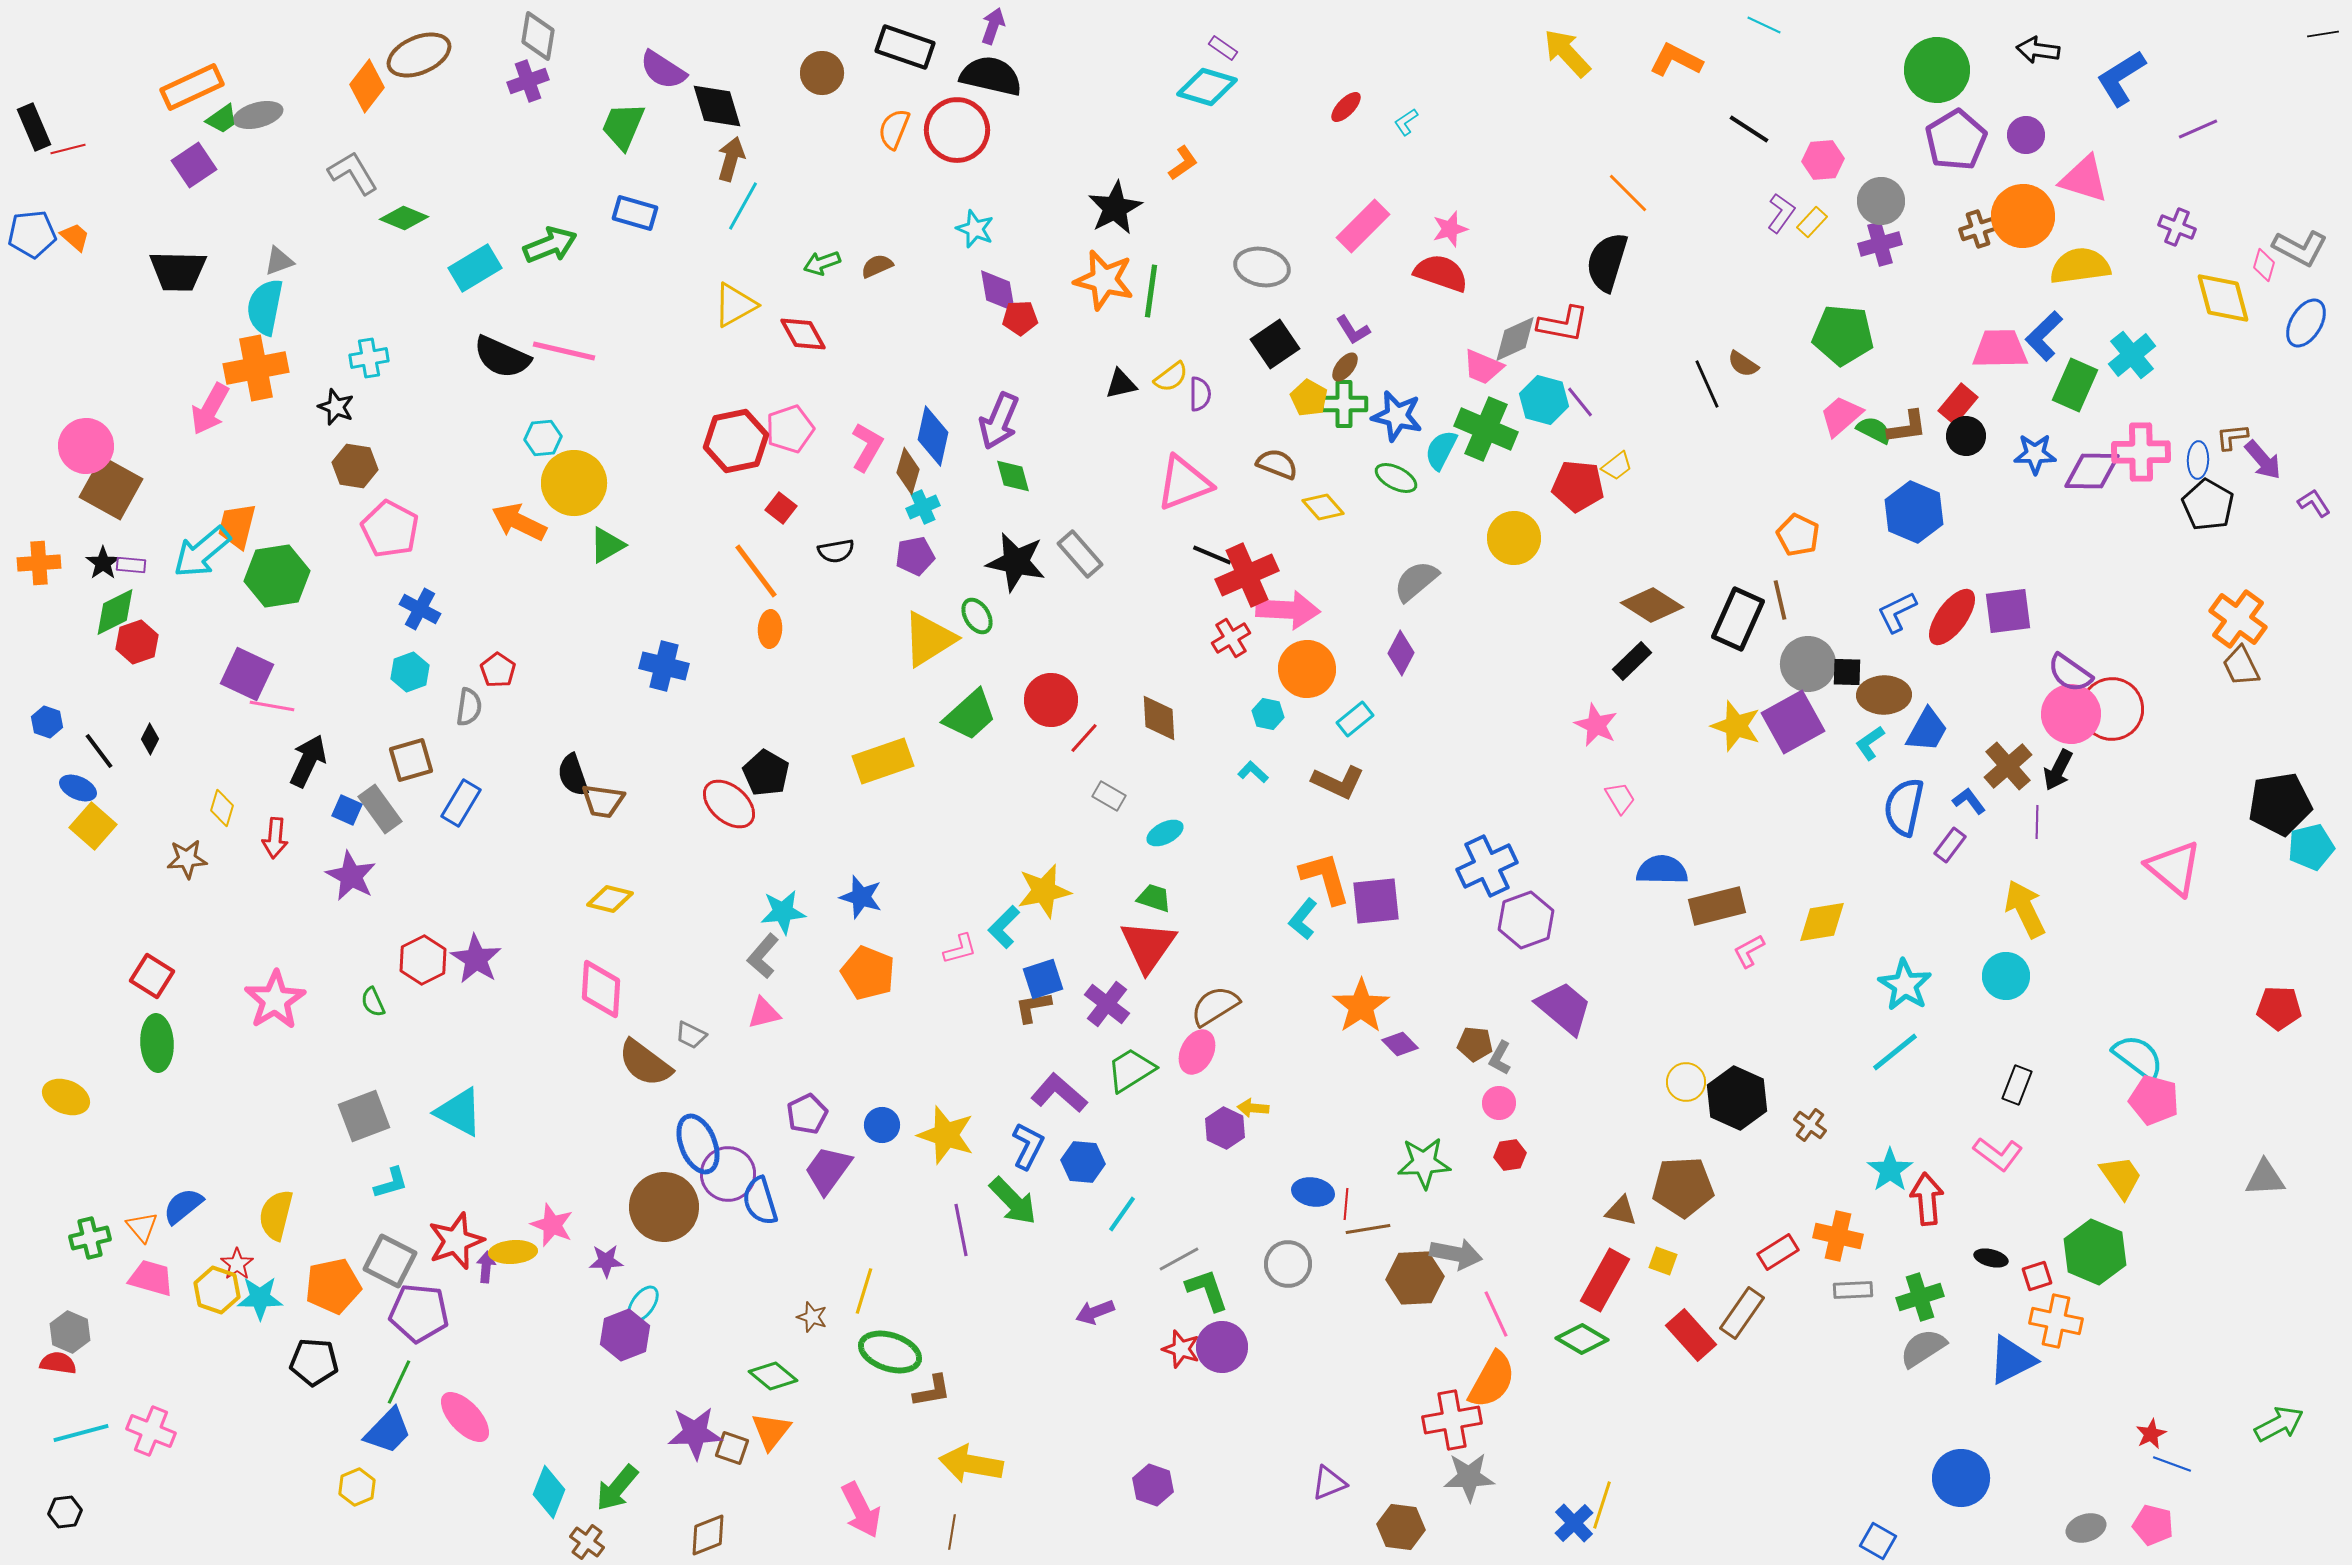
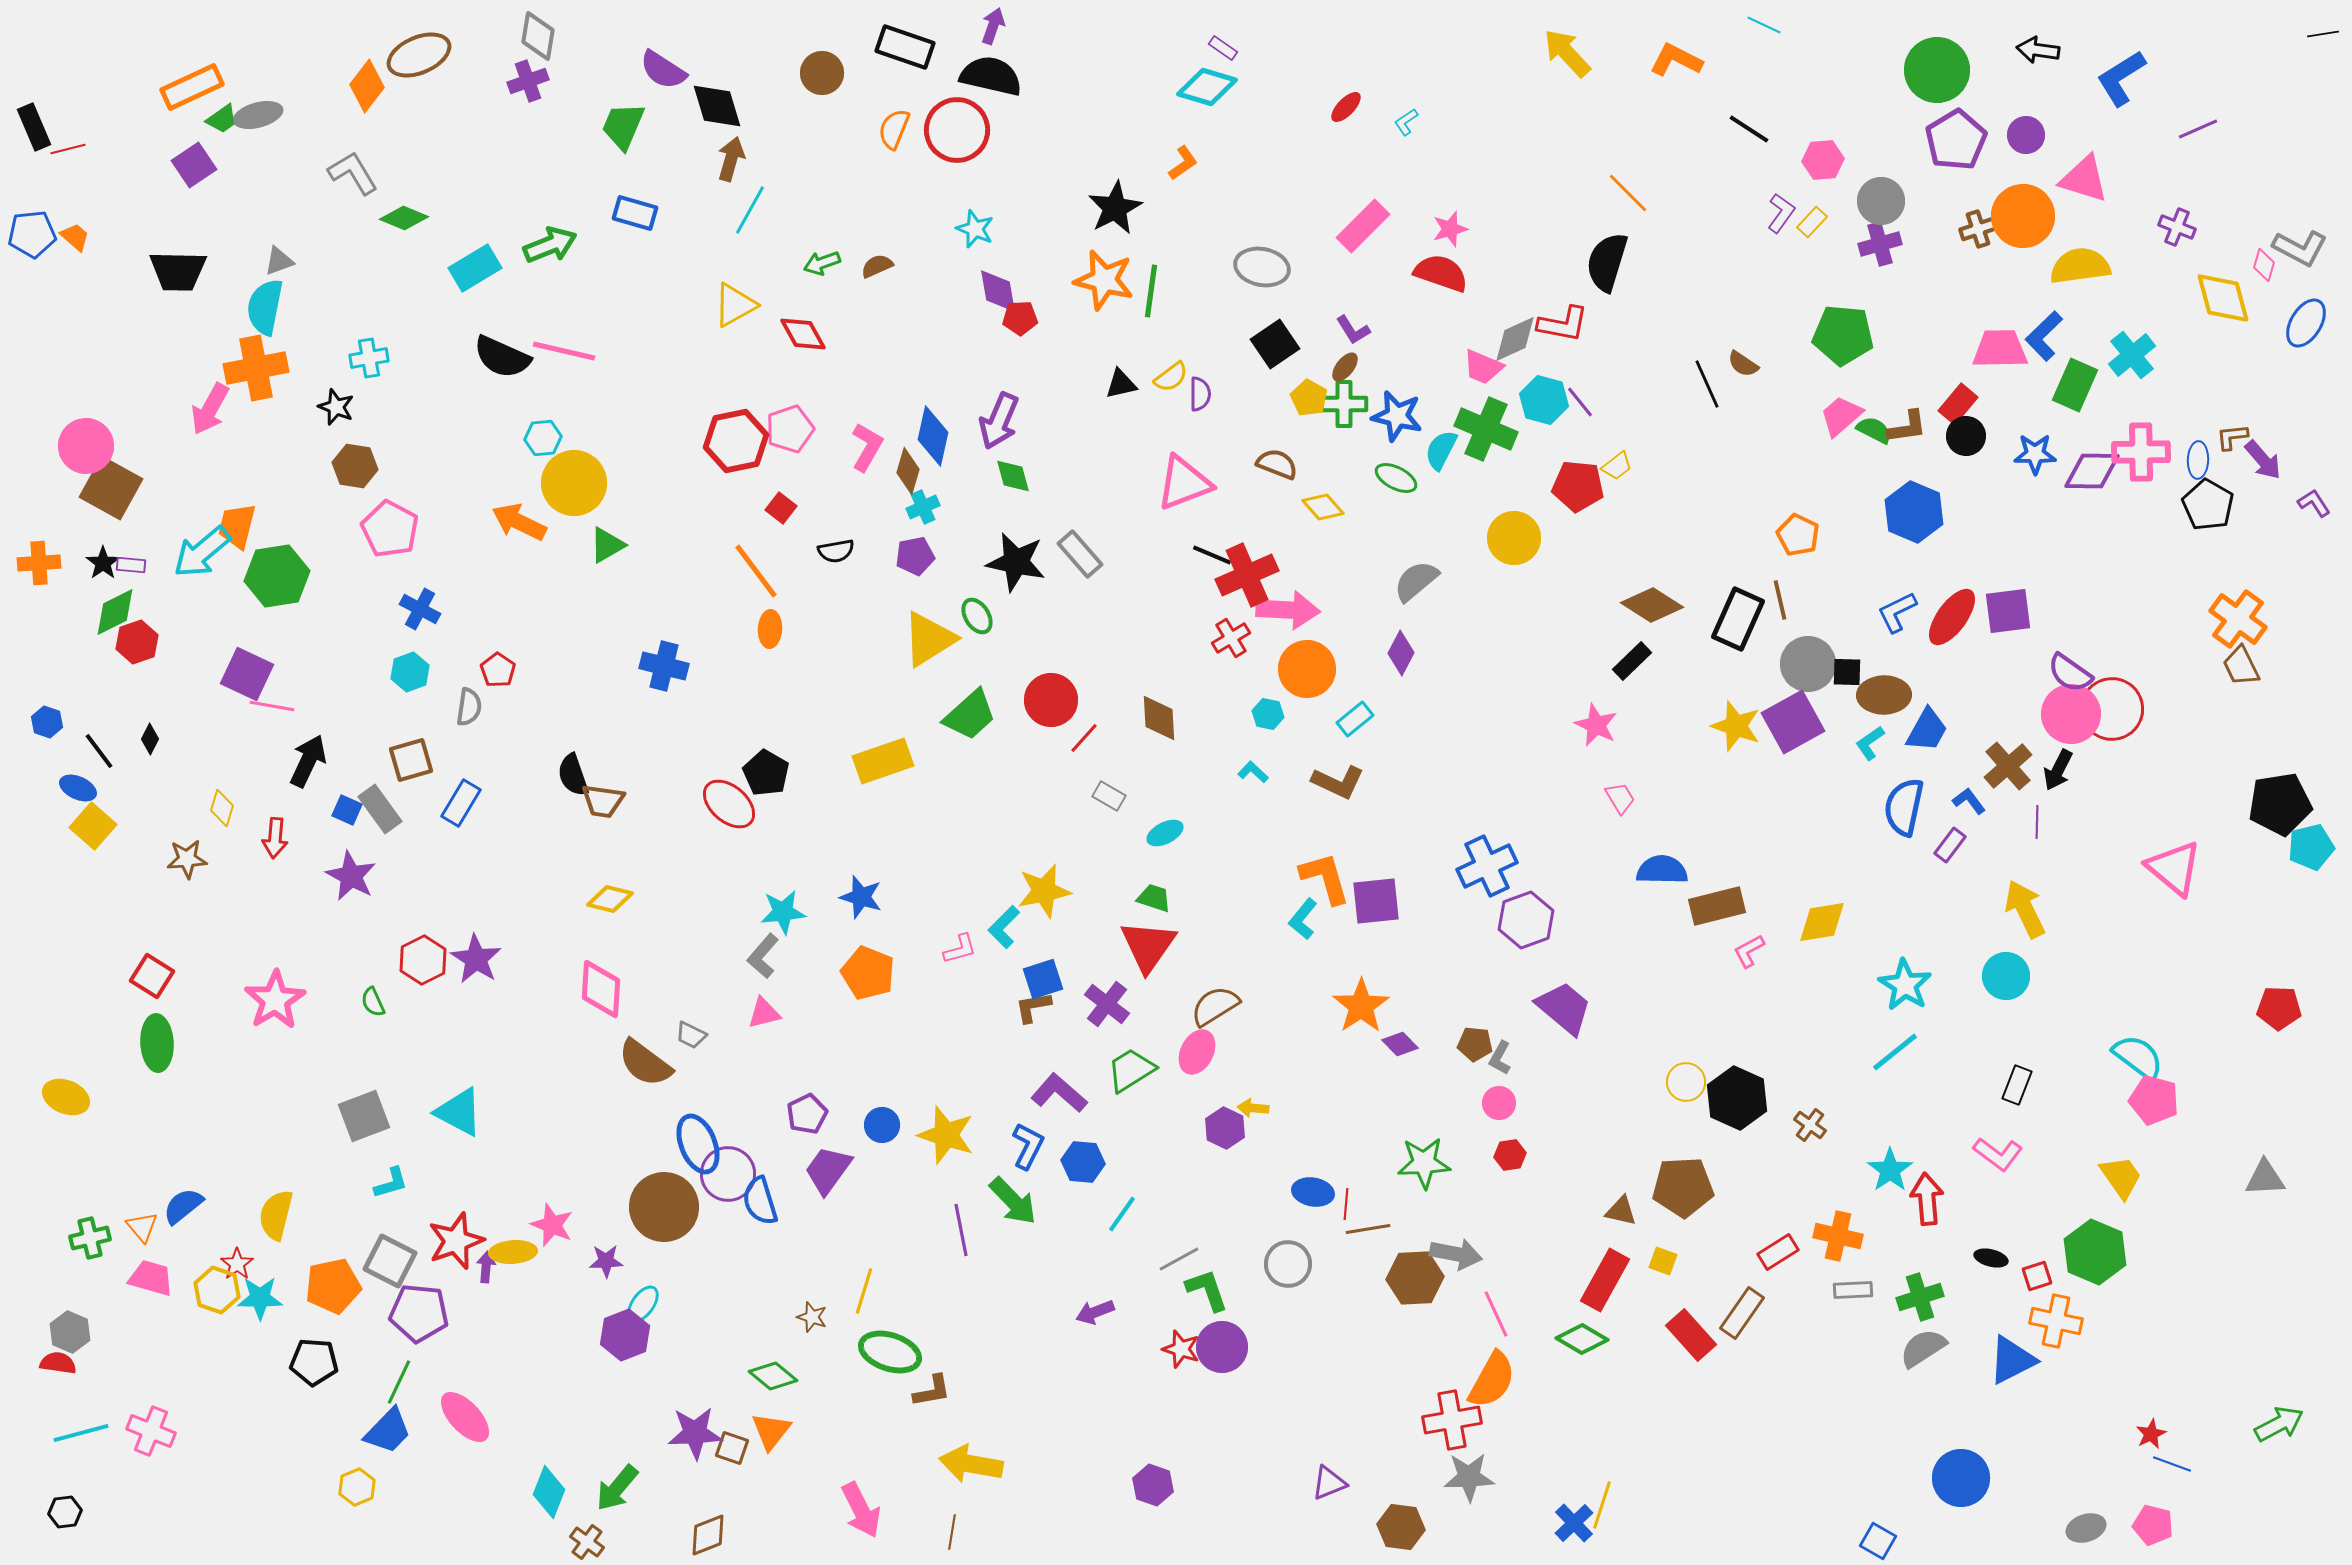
cyan line at (743, 206): moved 7 px right, 4 px down
